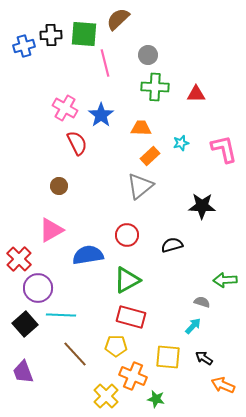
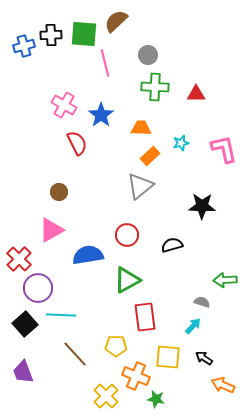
brown semicircle: moved 2 px left, 2 px down
pink cross: moved 1 px left, 3 px up
brown circle: moved 6 px down
red rectangle: moved 14 px right; rotated 68 degrees clockwise
orange cross: moved 3 px right
